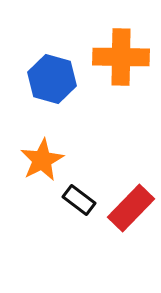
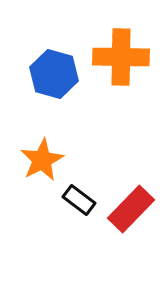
blue hexagon: moved 2 px right, 5 px up
red rectangle: moved 1 px down
